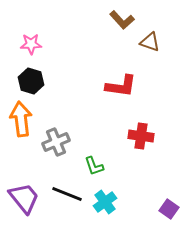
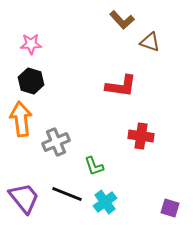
purple square: moved 1 px right, 1 px up; rotated 18 degrees counterclockwise
